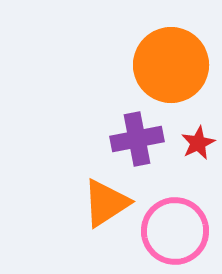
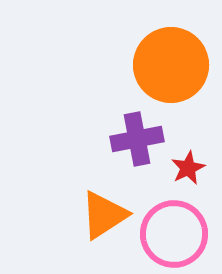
red star: moved 10 px left, 25 px down
orange triangle: moved 2 px left, 12 px down
pink circle: moved 1 px left, 3 px down
